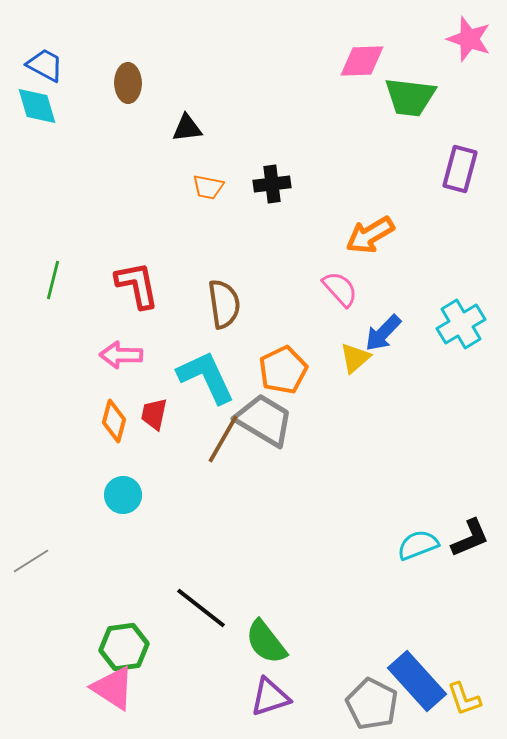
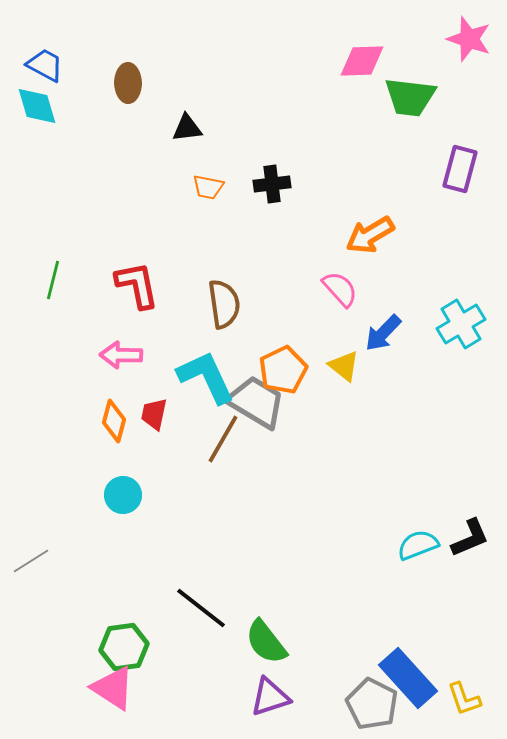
yellow triangle: moved 11 px left, 8 px down; rotated 40 degrees counterclockwise
gray trapezoid: moved 8 px left, 18 px up
blue rectangle: moved 9 px left, 3 px up
